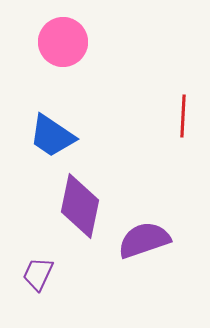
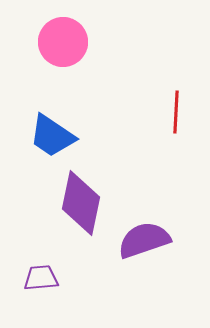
red line: moved 7 px left, 4 px up
purple diamond: moved 1 px right, 3 px up
purple trapezoid: moved 3 px right, 4 px down; rotated 60 degrees clockwise
